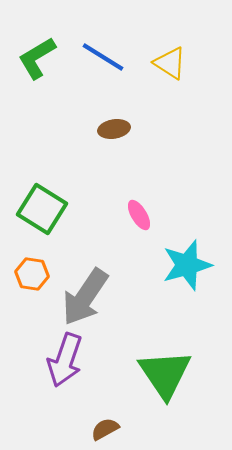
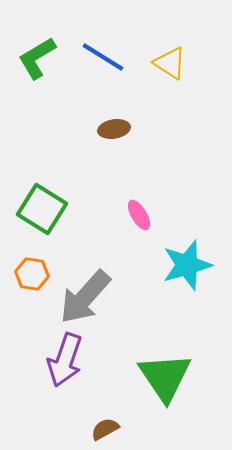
gray arrow: rotated 8 degrees clockwise
green triangle: moved 3 px down
